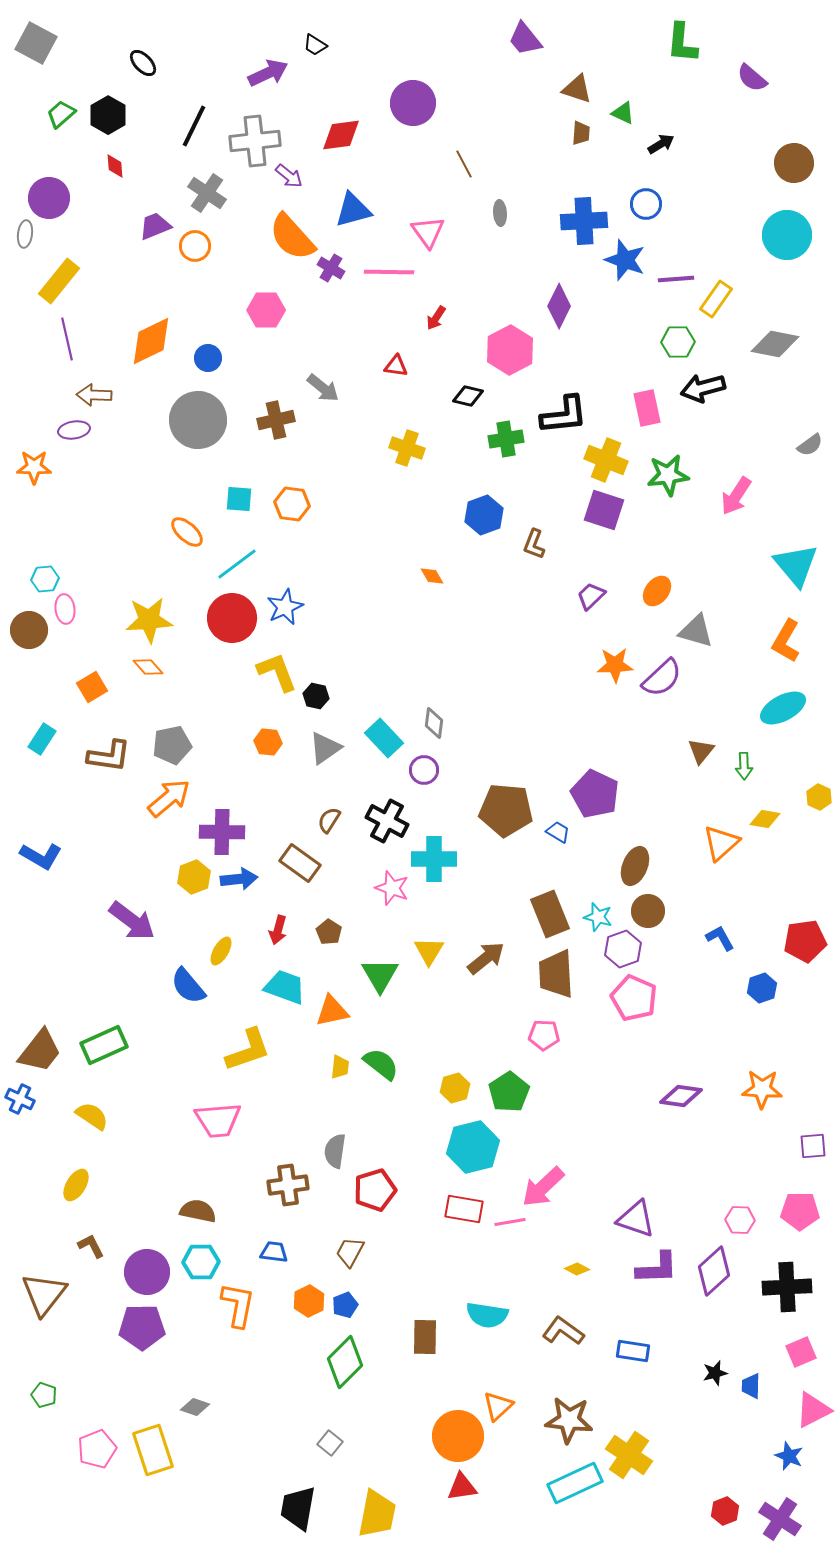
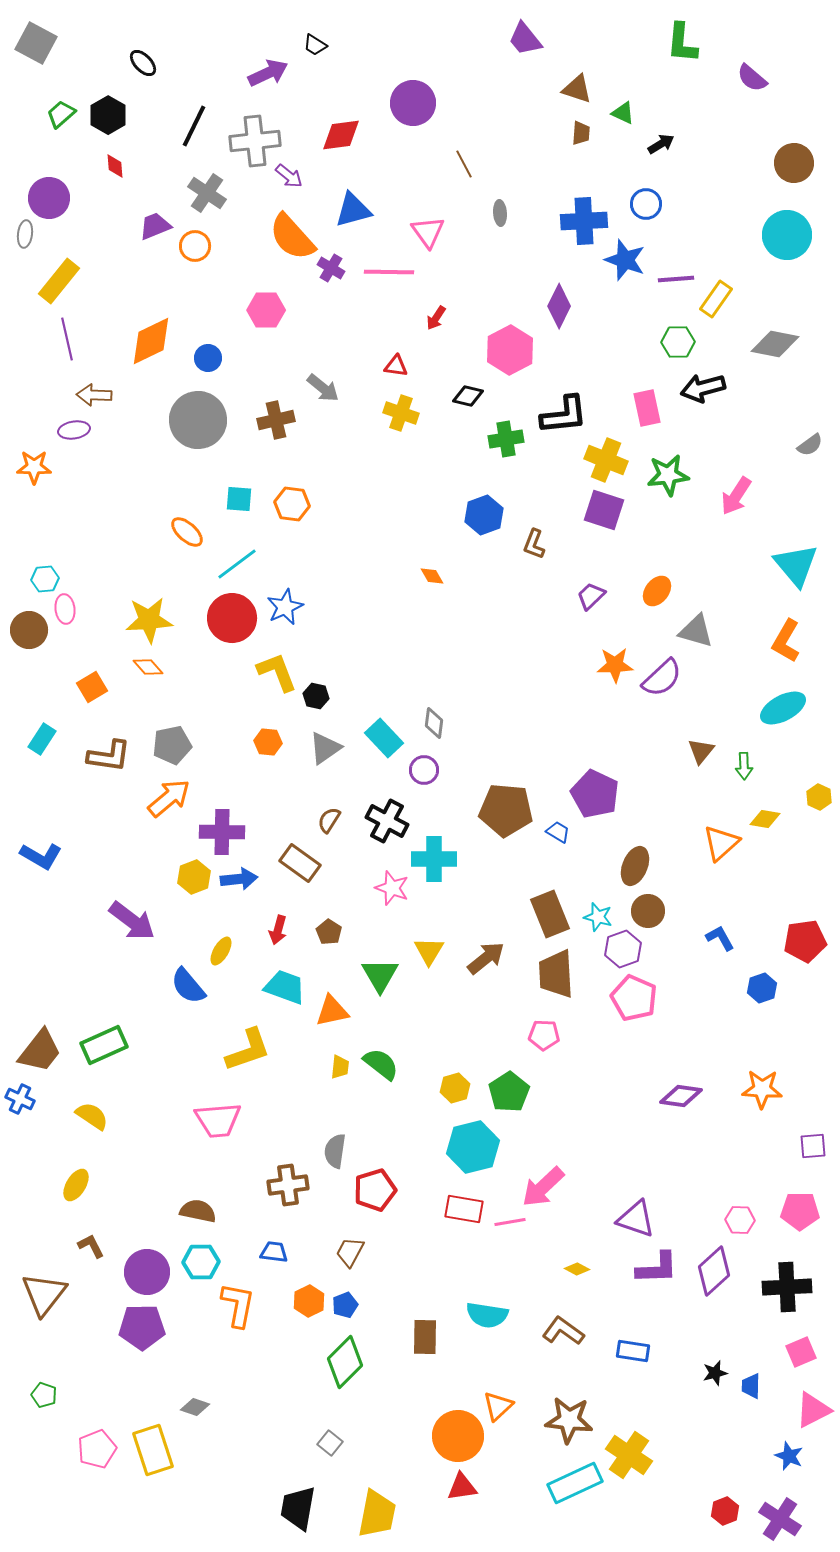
yellow cross at (407, 448): moved 6 px left, 35 px up
